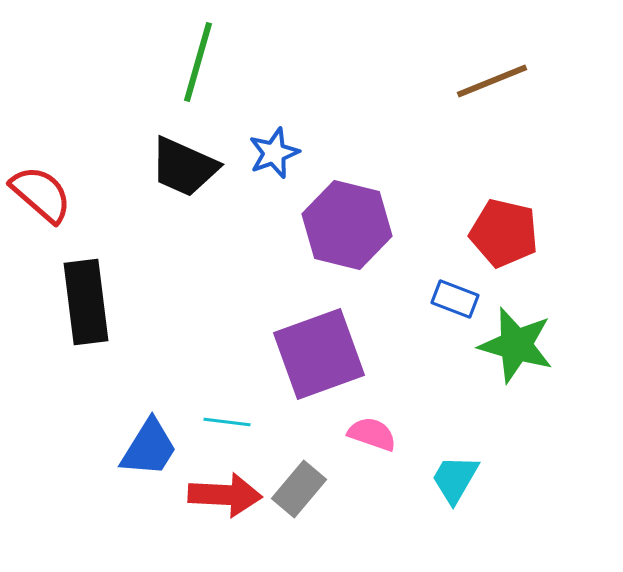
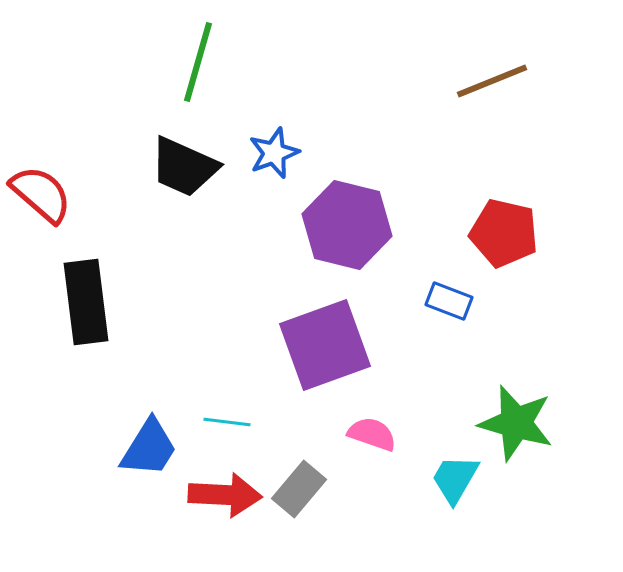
blue rectangle: moved 6 px left, 2 px down
green star: moved 78 px down
purple square: moved 6 px right, 9 px up
